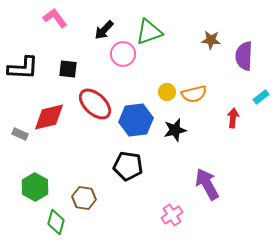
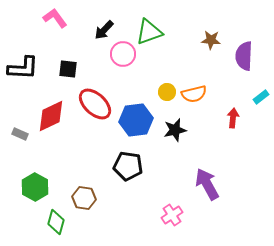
red diamond: moved 2 px right, 1 px up; rotated 12 degrees counterclockwise
